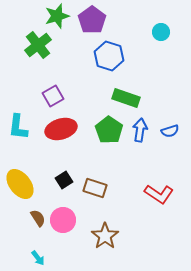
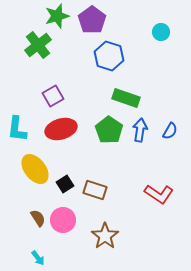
cyan L-shape: moved 1 px left, 2 px down
blue semicircle: rotated 42 degrees counterclockwise
black square: moved 1 px right, 4 px down
yellow ellipse: moved 15 px right, 15 px up
brown rectangle: moved 2 px down
